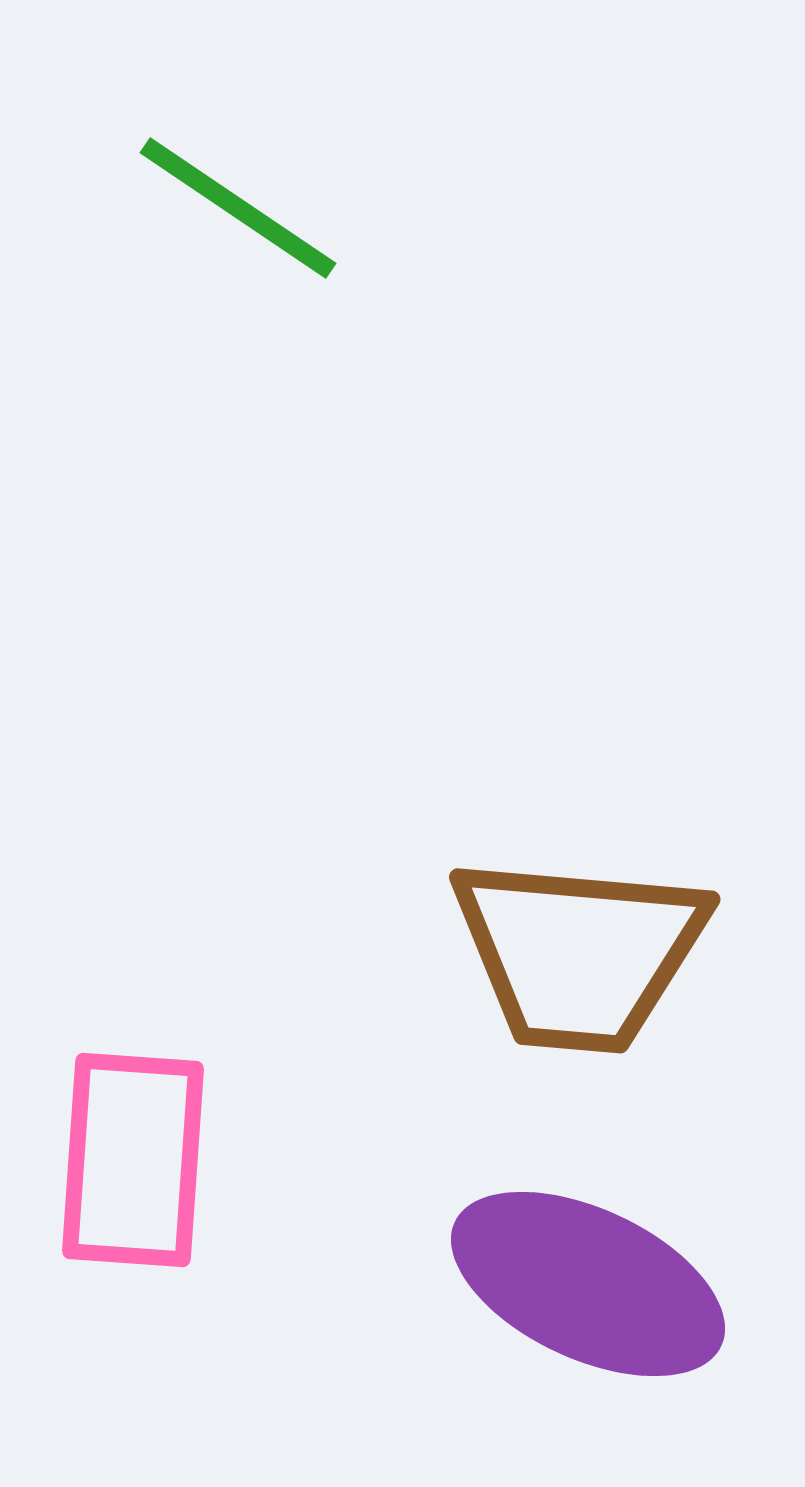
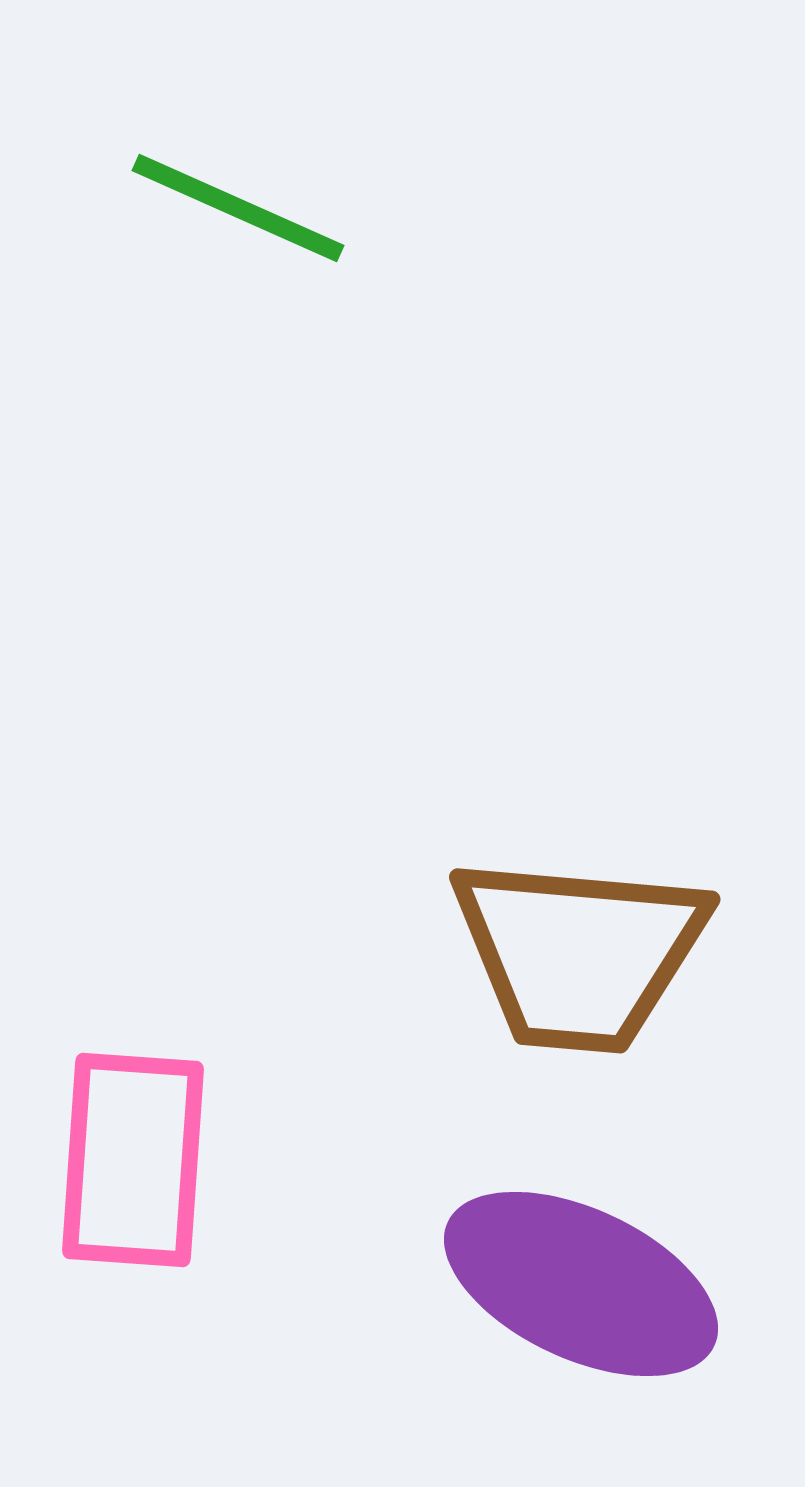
green line: rotated 10 degrees counterclockwise
purple ellipse: moved 7 px left
